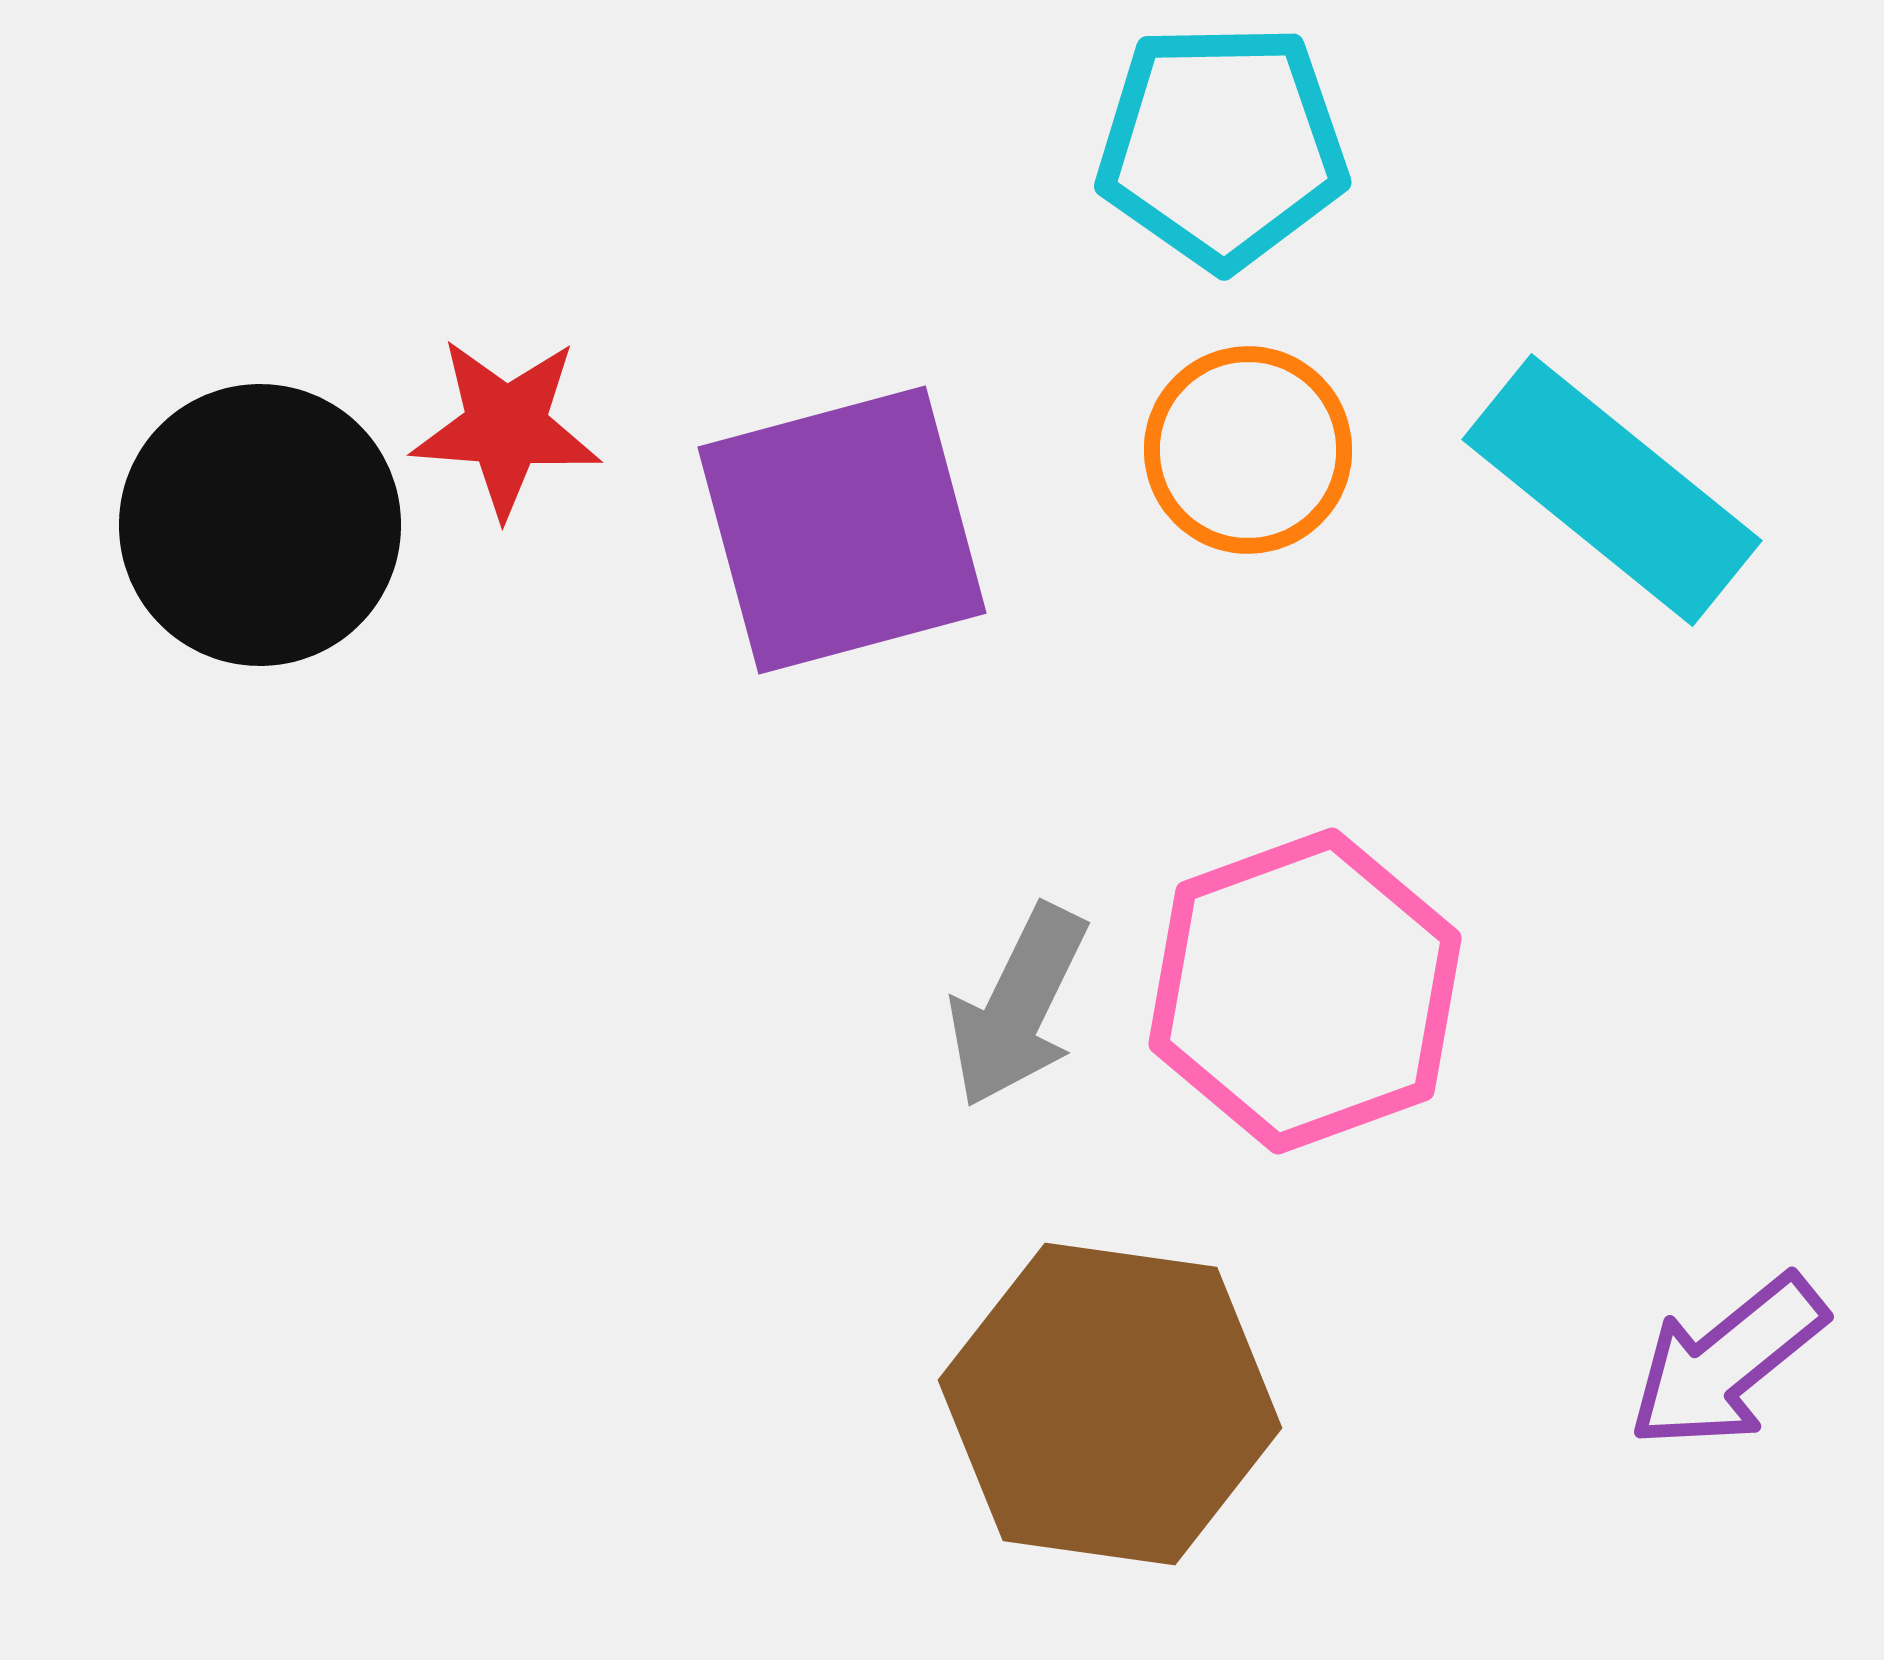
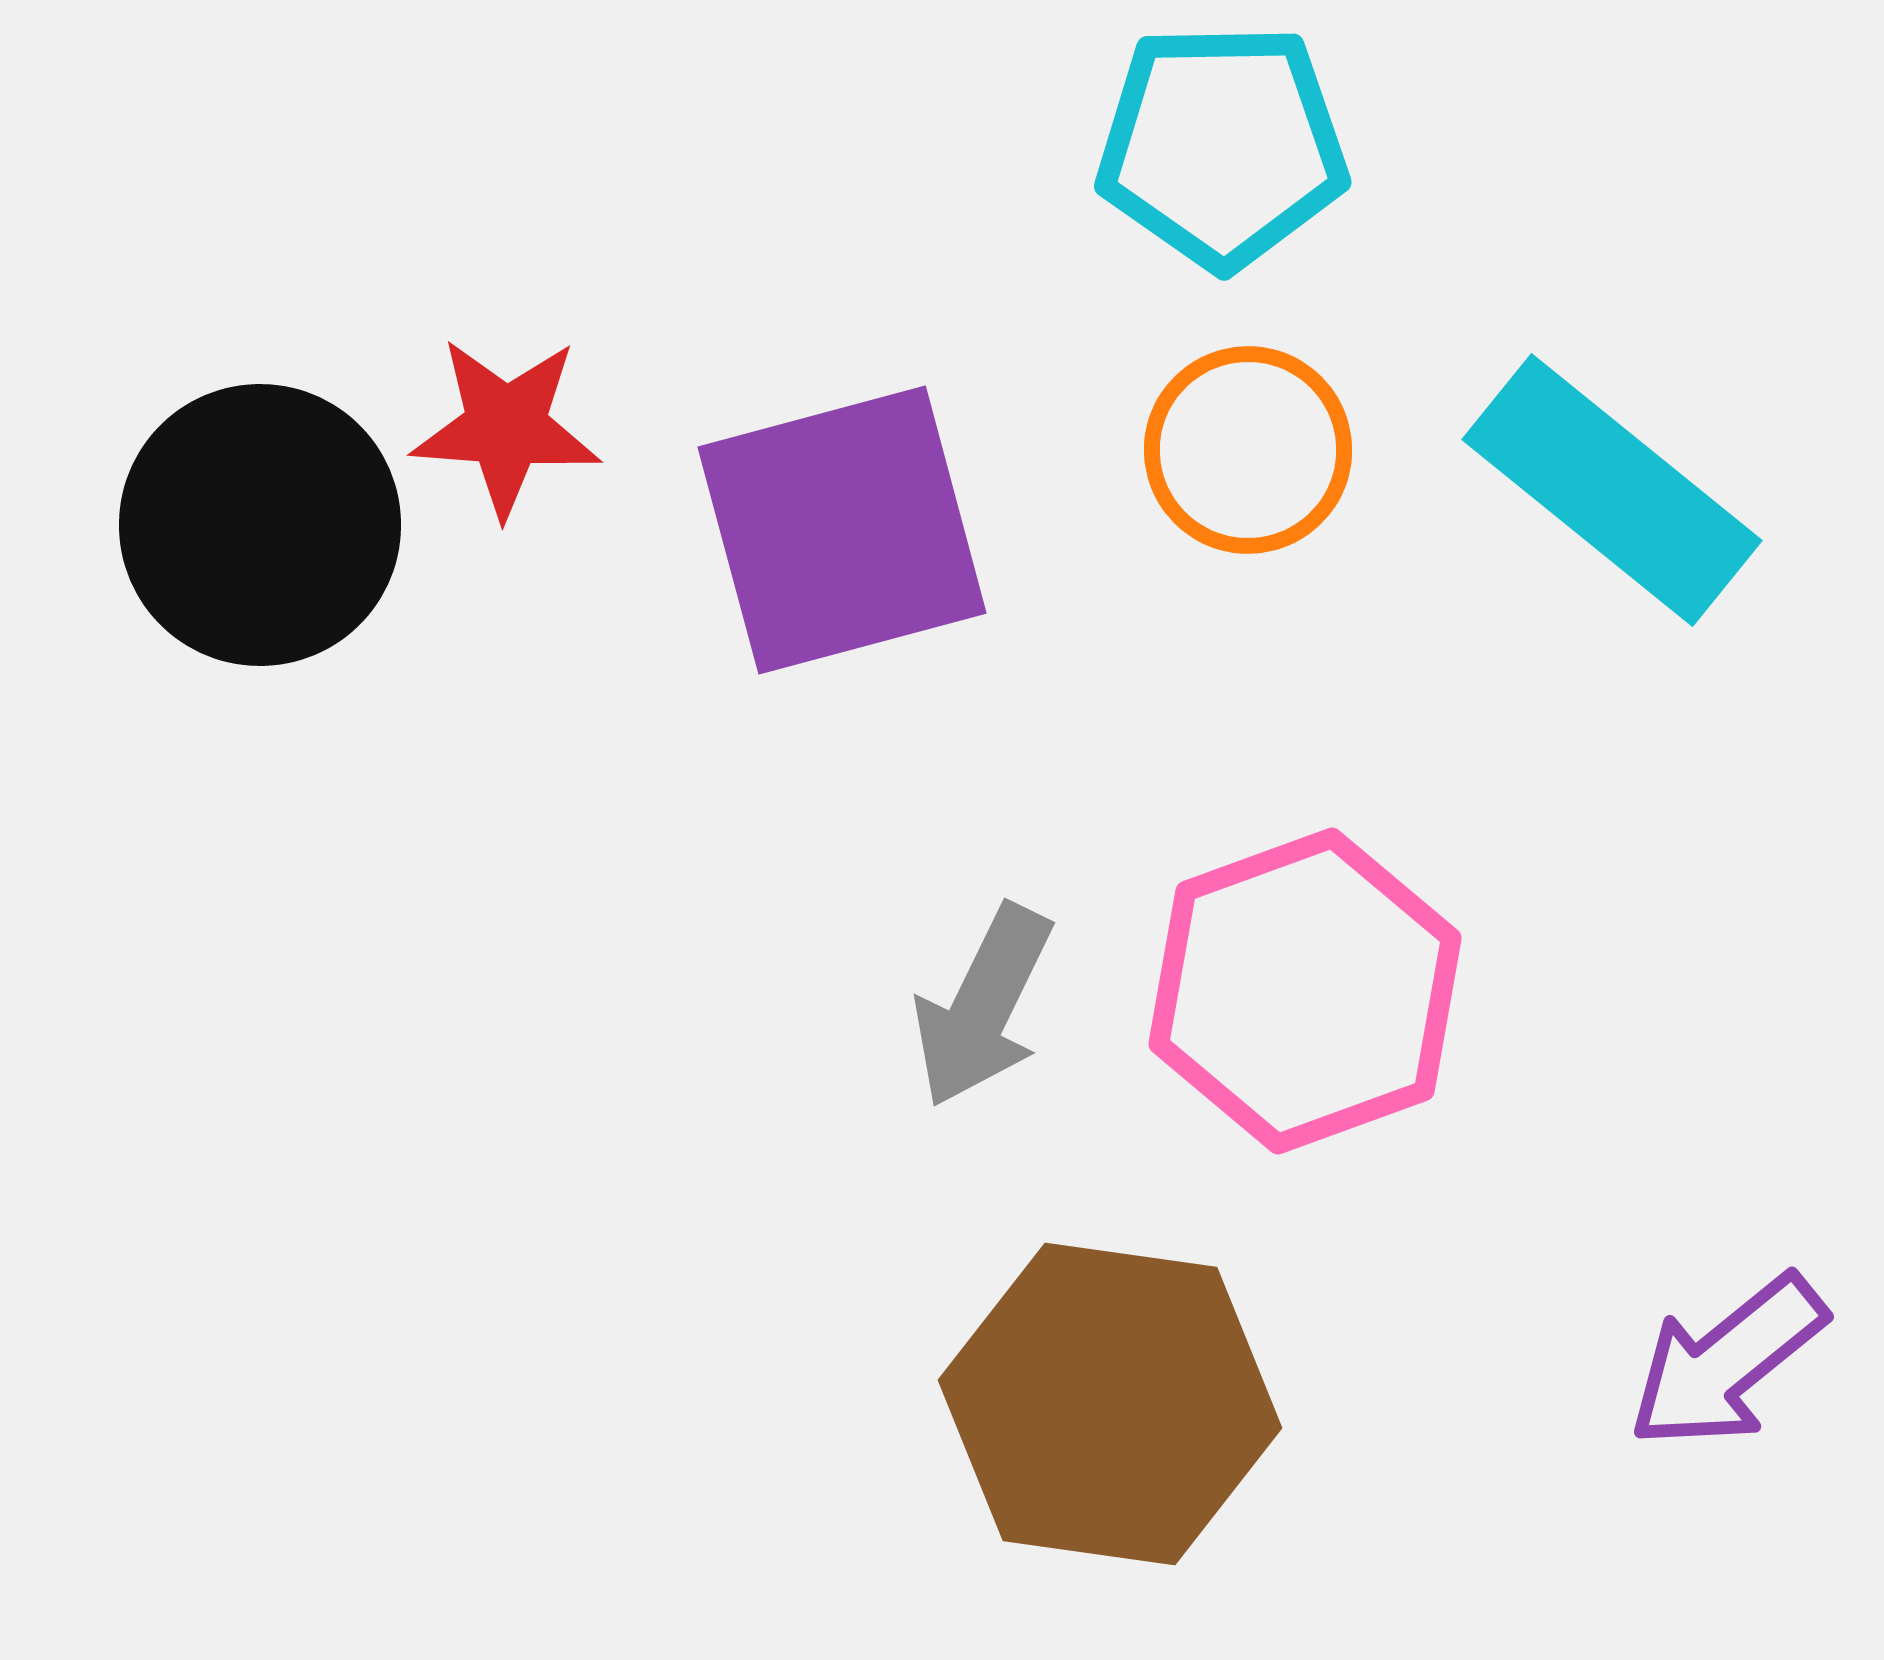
gray arrow: moved 35 px left
